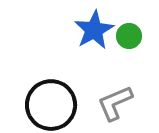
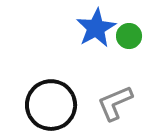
blue star: moved 2 px right, 2 px up
